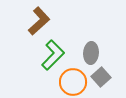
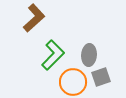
brown L-shape: moved 5 px left, 3 px up
gray ellipse: moved 2 px left, 2 px down
gray square: rotated 24 degrees clockwise
